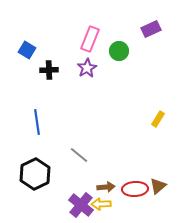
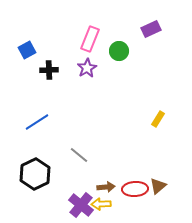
blue square: rotated 30 degrees clockwise
blue line: rotated 65 degrees clockwise
